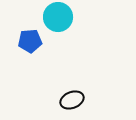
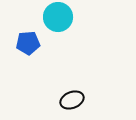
blue pentagon: moved 2 px left, 2 px down
